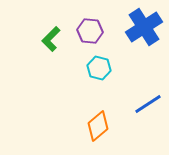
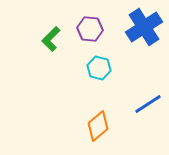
purple hexagon: moved 2 px up
